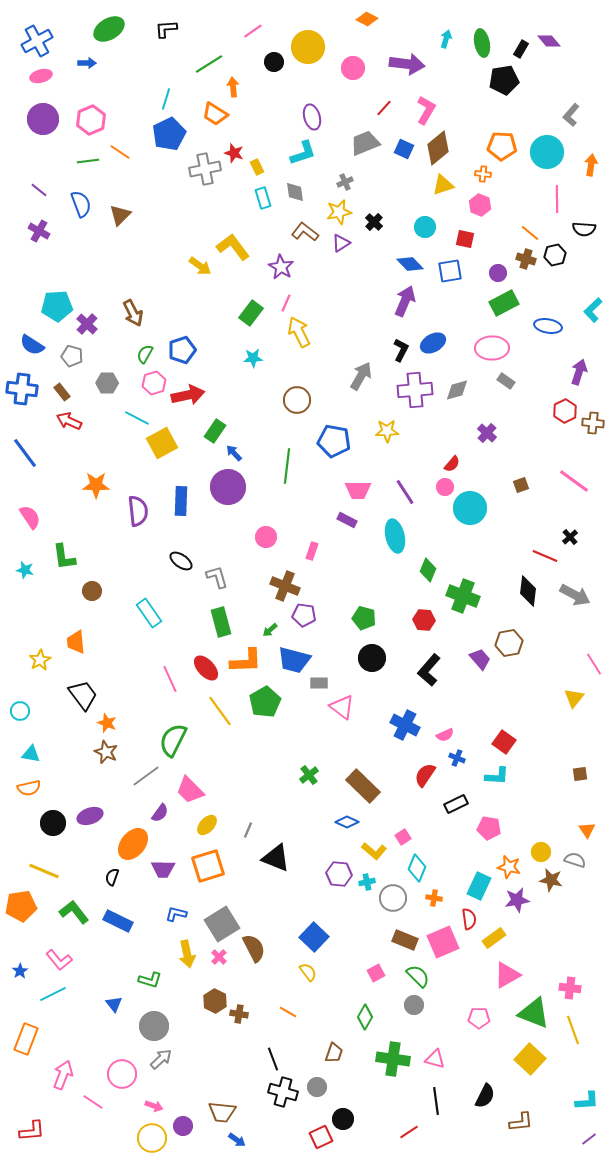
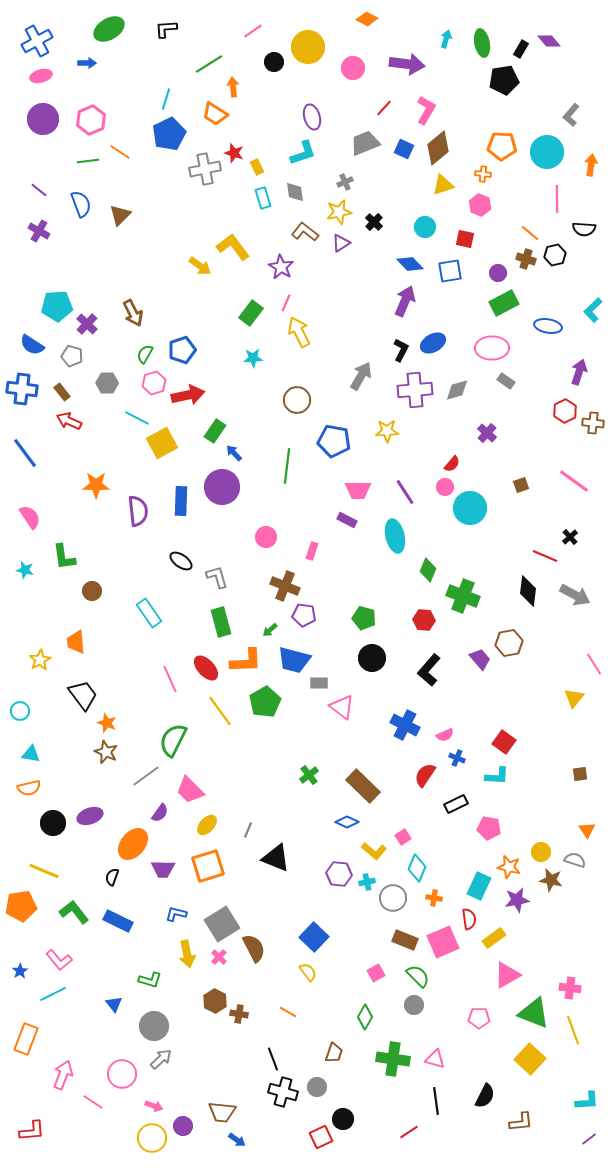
purple circle at (228, 487): moved 6 px left
